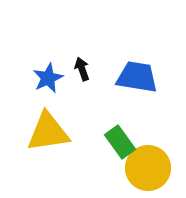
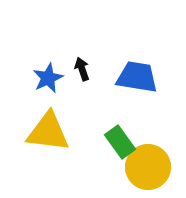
yellow triangle: rotated 15 degrees clockwise
yellow circle: moved 1 px up
